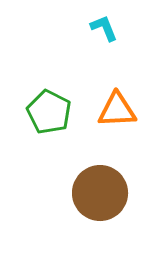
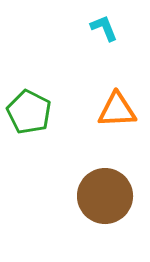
green pentagon: moved 20 px left
brown circle: moved 5 px right, 3 px down
